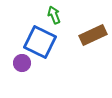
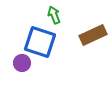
blue square: rotated 8 degrees counterclockwise
